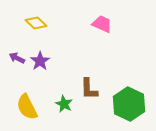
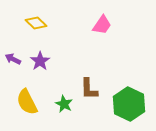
pink trapezoid: moved 1 px down; rotated 100 degrees clockwise
purple arrow: moved 4 px left, 1 px down
yellow semicircle: moved 5 px up
